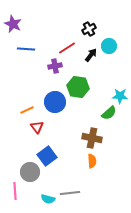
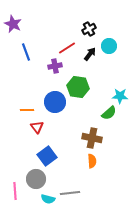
blue line: moved 3 px down; rotated 66 degrees clockwise
black arrow: moved 1 px left, 1 px up
orange line: rotated 24 degrees clockwise
gray circle: moved 6 px right, 7 px down
